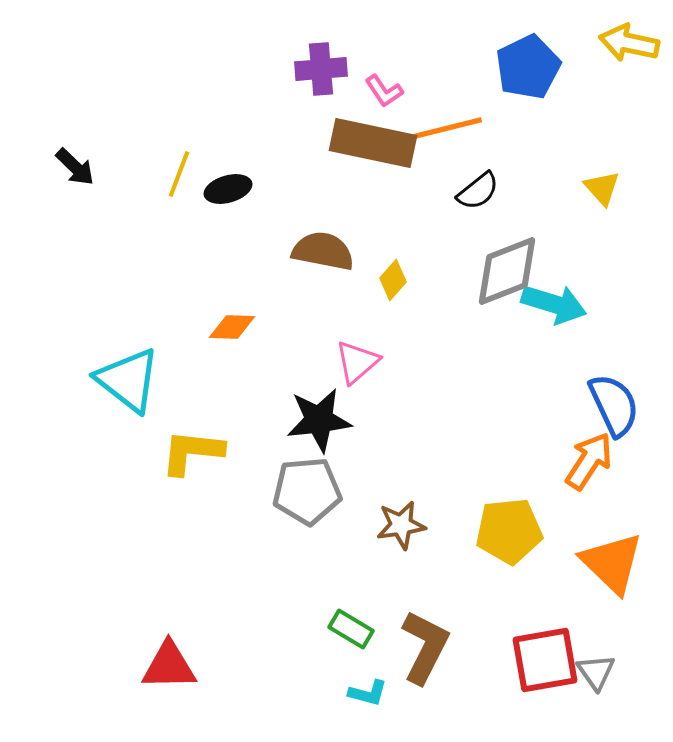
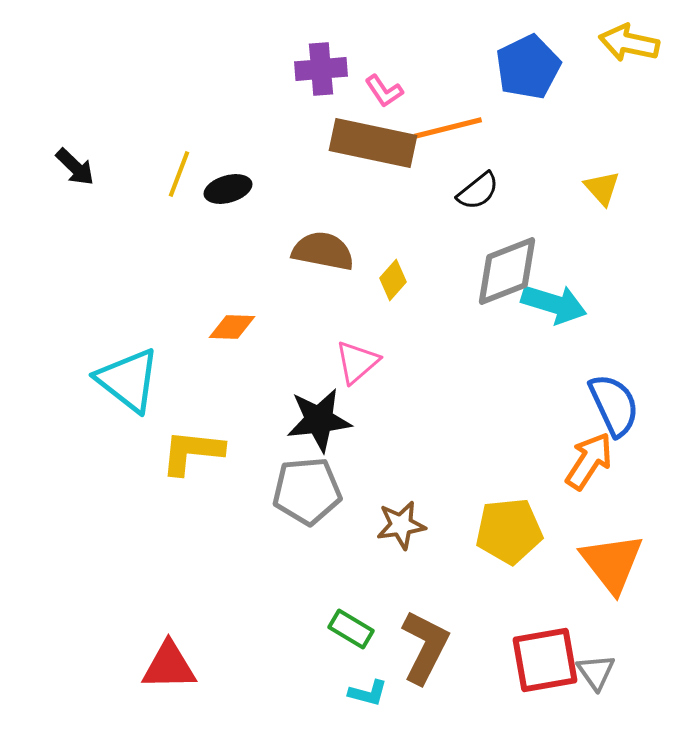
orange triangle: rotated 8 degrees clockwise
